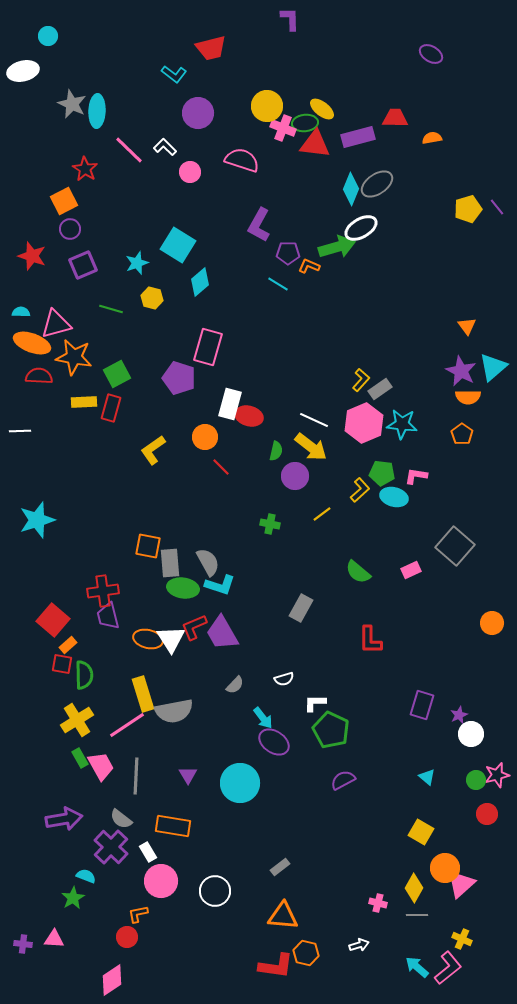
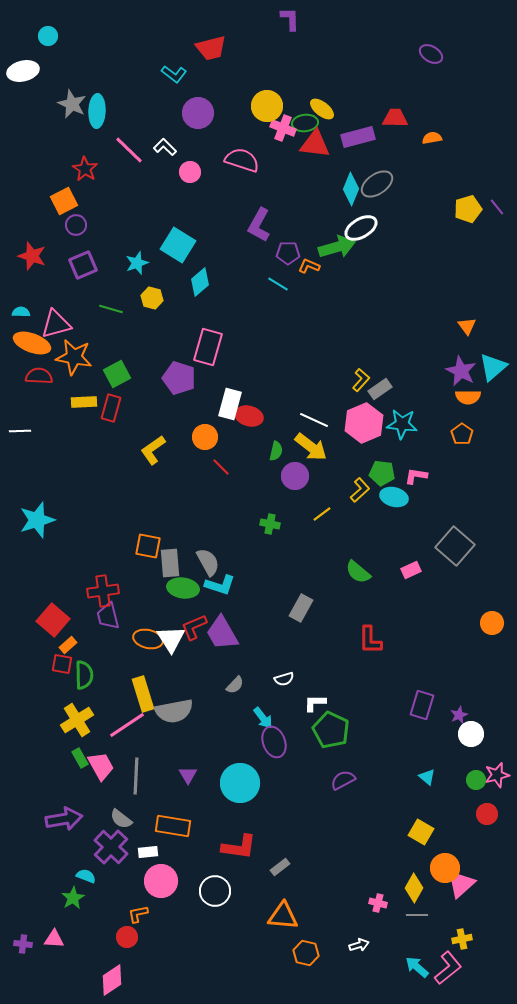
purple circle at (70, 229): moved 6 px right, 4 px up
purple ellipse at (274, 742): rotated 36 degrees clockwise
white rectangle at (148, 852): rotated 66 degrees counterclockwise
yellow cross at (462, 939): rotated 36 degrees counterclockwise
red L-shape at (276, 966): moved 37 px left, 119 px up
